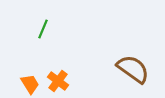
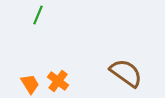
green line: moved 5 px left, 14 px up
brown semicircle: moved 7 px left, 4 px down
